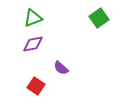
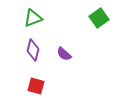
purple diamond: moved 6 px down; rotated 65 degrees counterclockwise
purple semicircle: moved 3 px right, 14 px up
red square: rotated 18 degrees counterclockwise
